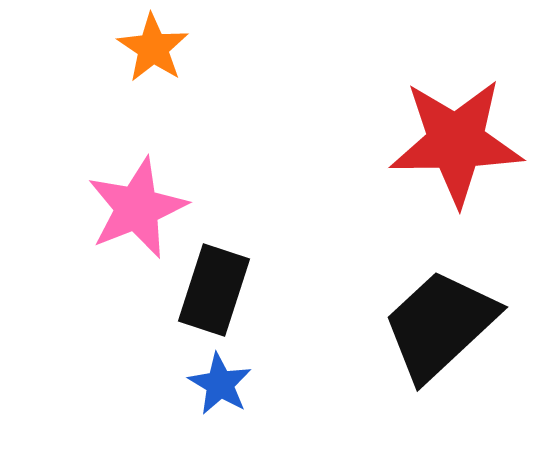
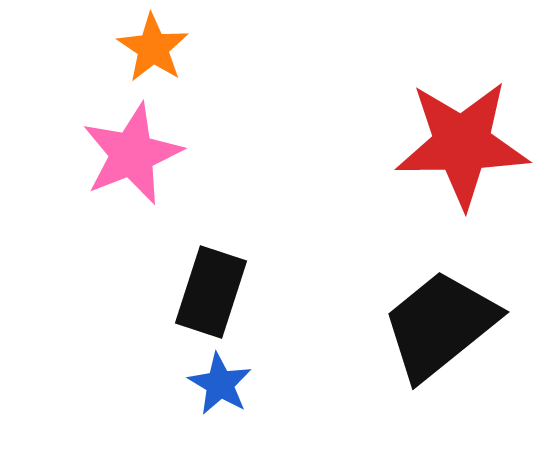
red star: moved 6 px right, 2 px down
pink star: moved 5 px left, 54 px up
black rectangle: moved 3 px left, 2 px down
black trapezoid: rotated 4 degrees clockwise
